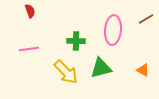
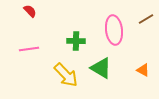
red semicircle: rotated 24 degrees counterclockwise
pink ellipse: moved 1 px right; rotated 12 degrees counterclockwise
green triangle: rotated 45 degrees clockwise
yellow arrow: moved 3 px down
